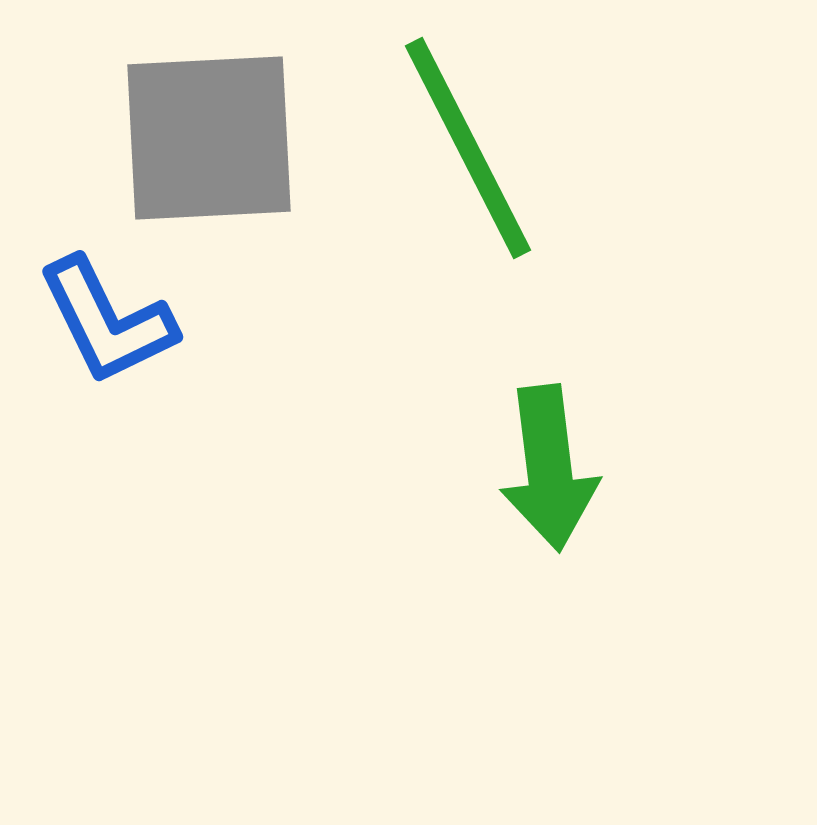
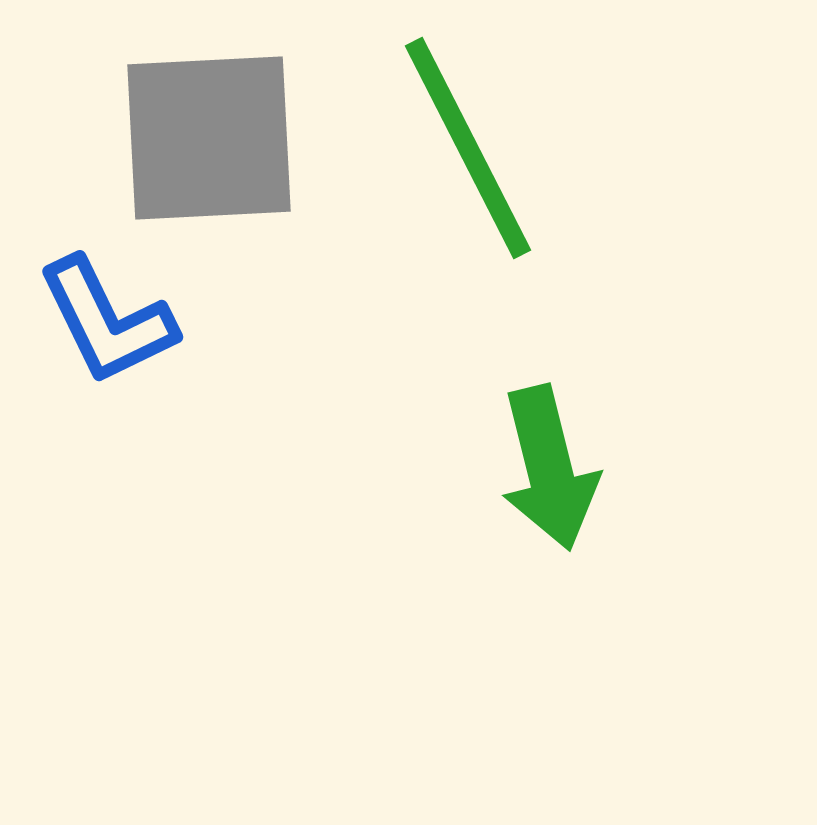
green arrow: rotated 7 degrees counterclockwise
